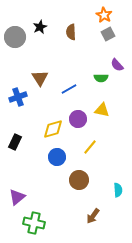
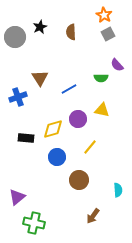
black rectangle: moved 11 px right, 4 px up; rotated 70 degrees clockwise
